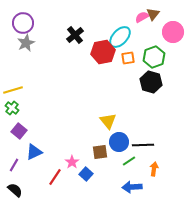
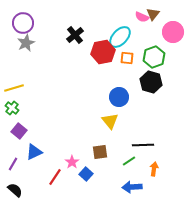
pink semicircle: rotated 128 degrees counterclockwise
orange square: moved 1 px left; rotated 16 degrees clockwise
yellow line: moved 1 px right, 2 px up
yellow triangle: moved 2 px right
blue circle: moved 45 px up
purple line: moved 1 px left, 1 px up
